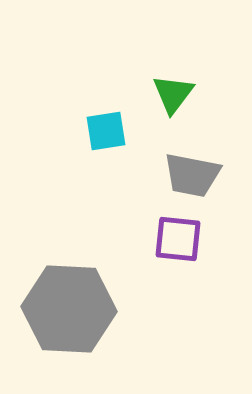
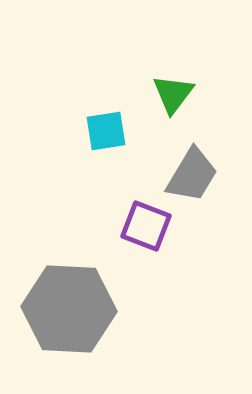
gray trapezoid: rotated 70 degrees counterclockwise
purple square: moved 32 px left, 13 px up; rotated 15 degrees clockwise
